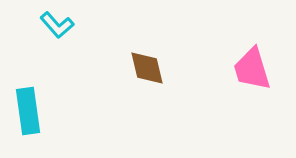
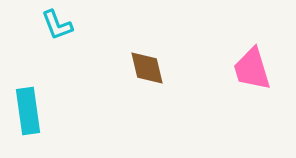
cyan L-shape: rotated 20 degrees clockwise
